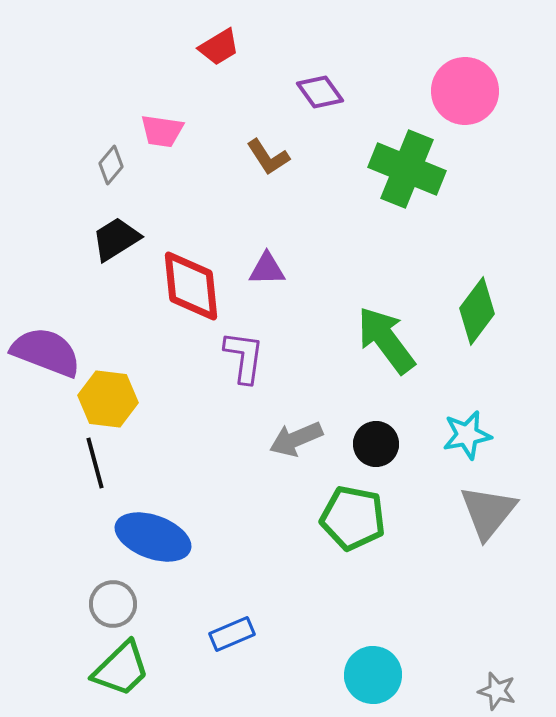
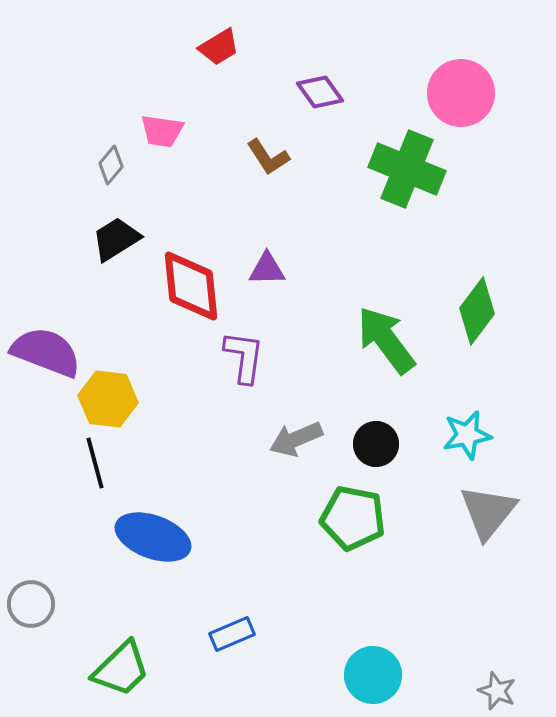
pink circle: moved 4 px left, 2 px down
gray circle: moved 82 px left
gray star: rotated 6 degrees clockwise
